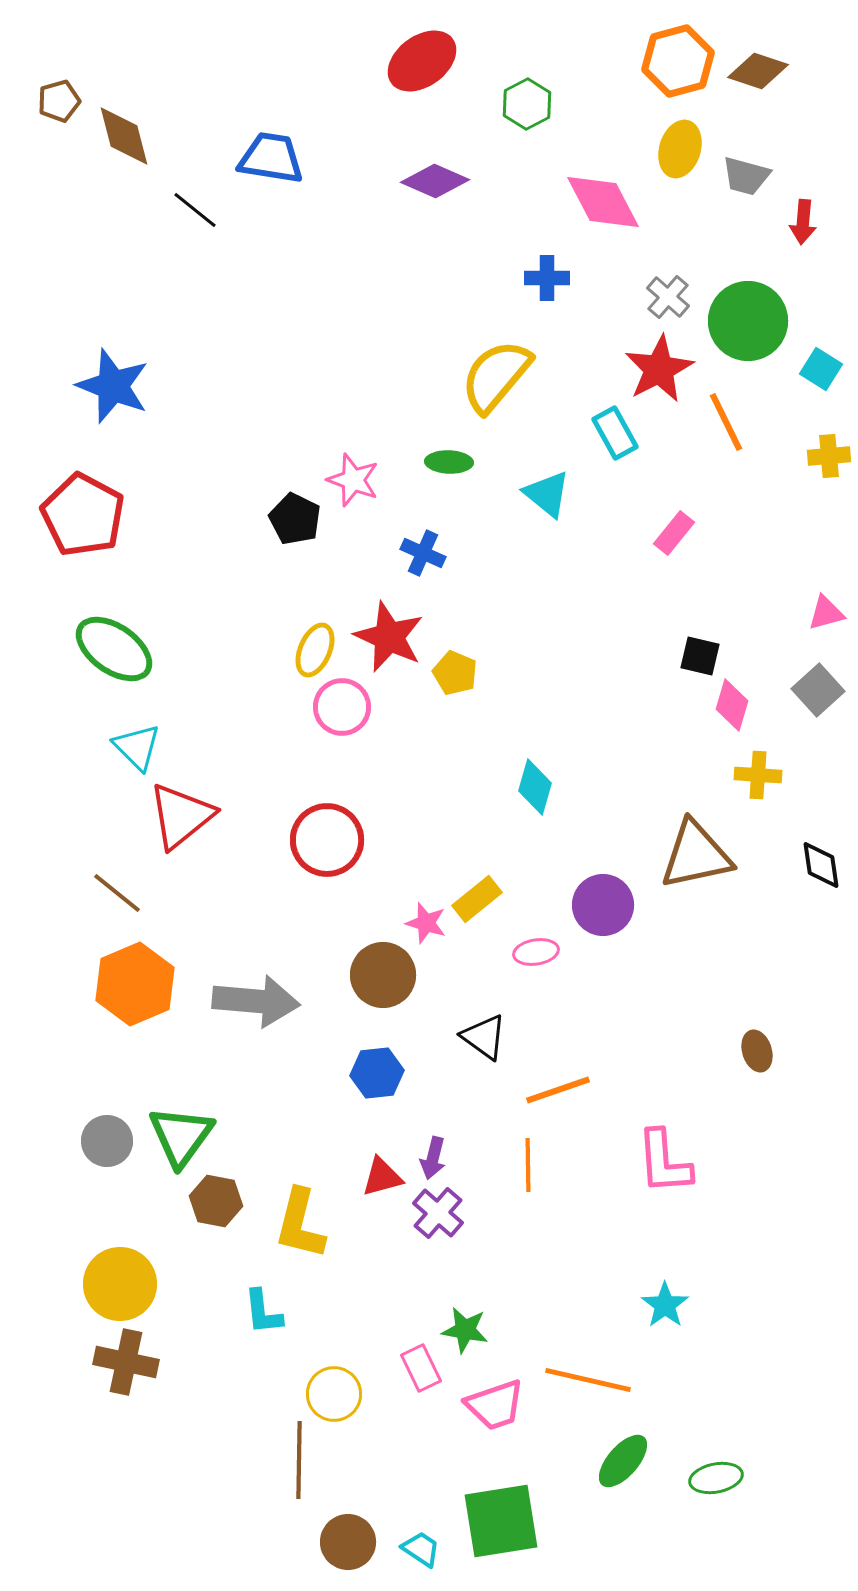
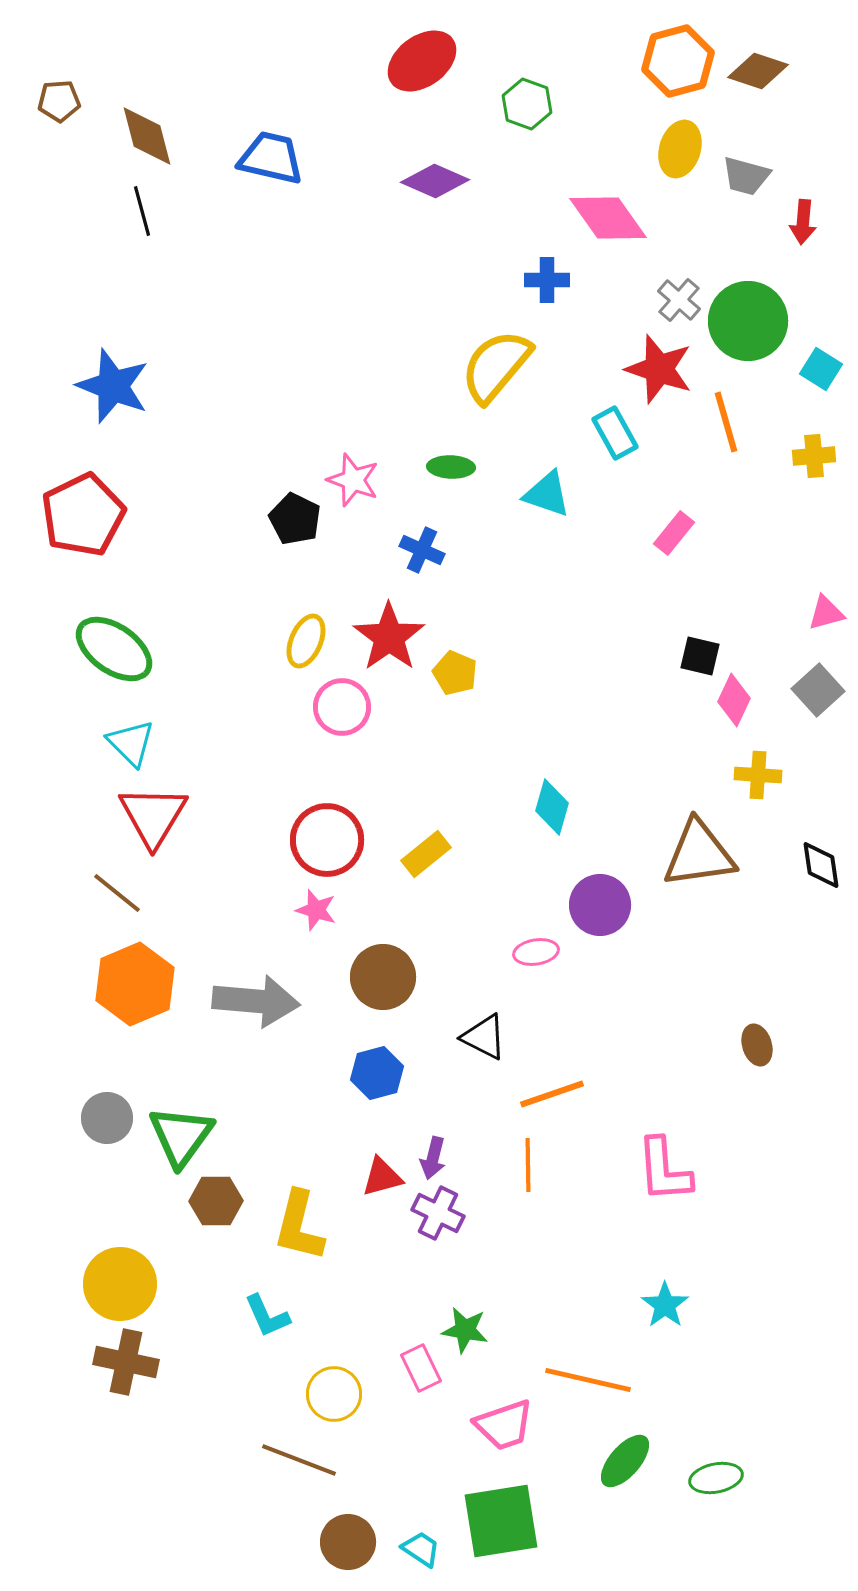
brown pentagon at (59, 101): rotated 12 degrees clockwise
green hexagon at (527, 104): rotated 12 degrees counterclockwise
brown diamond at (124, 136): moved 23 px right
blue trapezoid at (271, 158): rotated 4 degrees clockwise
pink diamond at (603, 202): moved 5 px right, 16 px down; rotated 8 degrees counterclockwise
black line at (195, 210): moved 53 px left, 1 px down; rotated 36 degrees clockwise
blue cross at (547, 278): moved 2 px down
gray cross at (668, 297): moved 11 px right, 3 px down
red star at (659, 369): rotated 26 degrees counterclockwise
yellow semicircle at (496, 376): moved 10 px up
orange line at (726, 422): rotated 10 degrees clockwise
yellow cross at (829, 456): moved 15 px left
green ellipse at (449, 462): moved 2 px right, 5 px down
cyan triangle at (547, 494): rotated 20 degrees counterclockwise
red pentagon at (83, 515): rotated 18 degrees clockwise
blue cross at (423, 553): moved 1 px left, 3 px up
red star at (389, 637): rotated 12 degrees clockwise
yellow ellipse at (315, 650): moved 9 px left, 9 px up
pink diamond at (732, 705): moved 2 px right, 5 px up; rotated 9 degrees clockwise
cyan triangle at (137, 747): moved 6 px left, 4 px up
cyan diamond at (535, 787): moved 17 px right, 20 px down
red triangle at (181, 816): moved 28 px left; rotated 20 degrees counterclockwise
brown triangle at (696, 855): moved 3 px right, 1 px up; rotated 4 degrees clockwise
yellow rectangle at (477, 899): moved 51 px left, 45 px up
purple circle at (603, 905): moved 3 px left
pink star at (426, 923): moved 110 px left, 13 px up
brown circle at (383, 975): moved 2 px down
black triangle at (484, 1037): rotated 9 degrees counterclockwise
brown ellipse at (757, 1051): moved 6 px up
blue hexagon at (377, 1073): rotated 9 degrees counterclockwise
orange line at (558, 1090): moved 6 px left, 4 px down
gray circle at (107, 1141): moved 23 px up
pink L-shape at (664, 1162): moved 8 px down
brown hexagon at (216, 1201): rotated 12 degrees counterclockwise
purple cross at (438, 1213): rotated 15 degrees counterclockwise
yellow L-shape at (300, 1224): moved 1 px left, 2 px down
cyan L-shape at (263, 1312): moved 4 px right, 4 px down; rotated 18 degrees counterclockwise
pink trapezoid at (495, 1405): moved 9 px right, 20 px down
brown line at (299, 1460): rotated 70 degrees counterclockwise
green ellipse at (623, 1461): moved 2 px right
